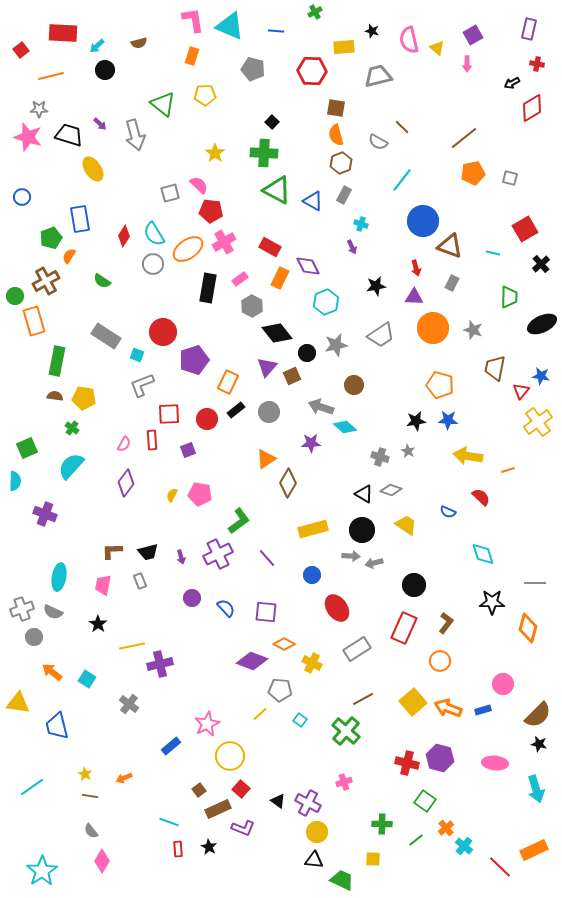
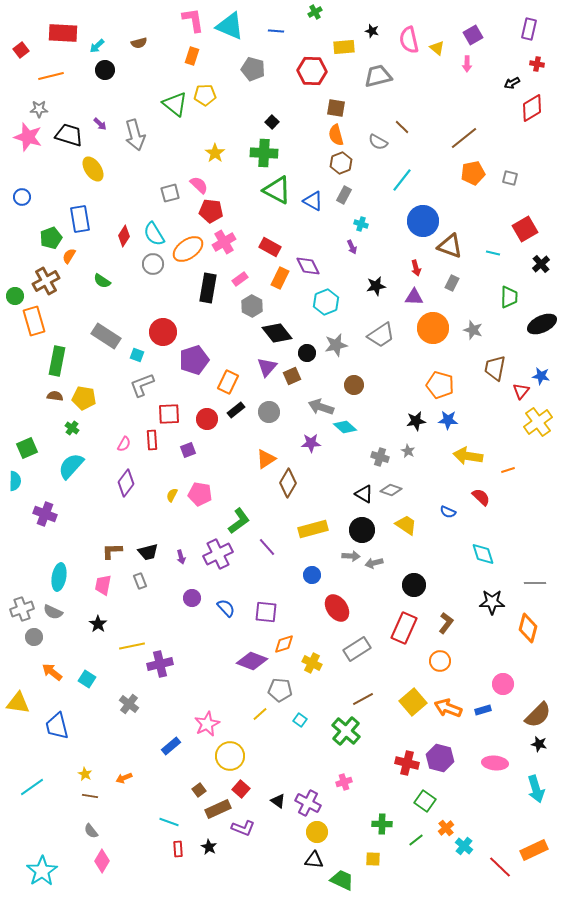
green triangle at (163, 104): moved 12 px right
purple line at (267, 558): moved 11 px up
orange diamond at (284, 644): rotated 45 degrees counterclockwise
